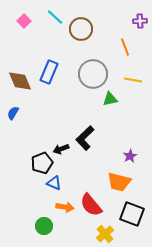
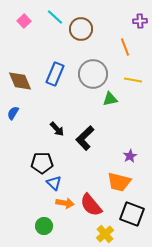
blue rectangle: moved 6 px right, 2 px down
black arrow: moved 4 px left, 20 px up; rotated 112 degrees counterclockwise
black pentagon: rotated 20 degrees clockwise
blue triangle: rotated 21 degrees clockwise
orange arrow: moved 4 px up
